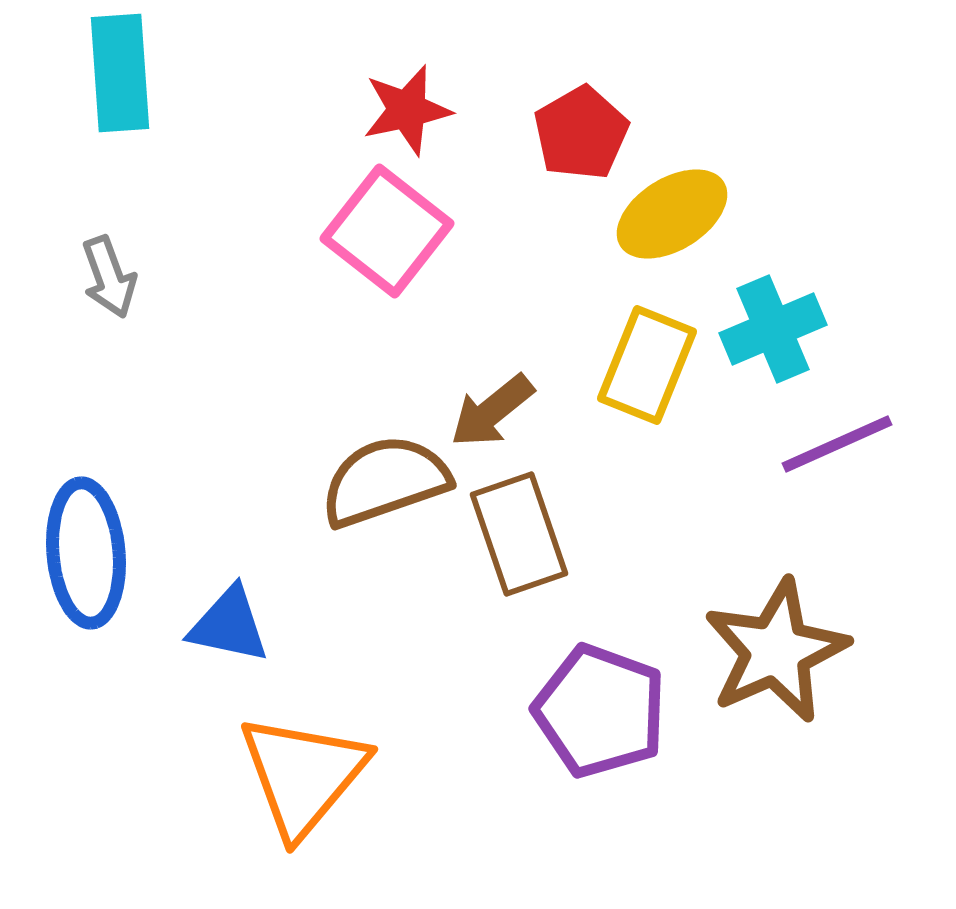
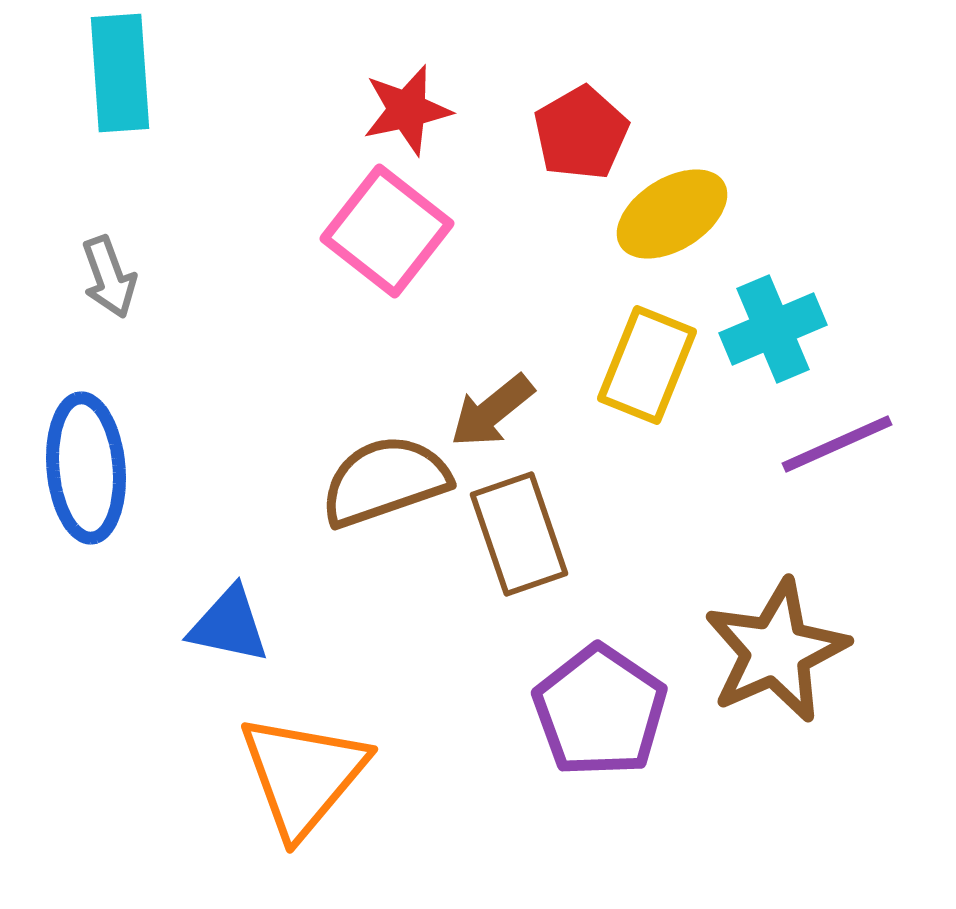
blue ellipse: moved 85 px up
purple pentagon: rotated 14 degrees clockwise
